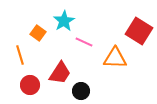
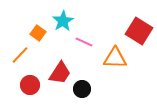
cyan star: moved 1 px left
orange line: rotated 60 degrees clockwise
black circle: moved 1 px right, 2 px up
